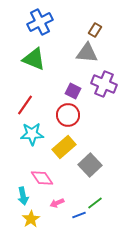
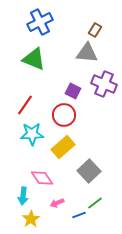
red circle: moved 4 px left
yellow rectangle: moved 1 px left
gray square: moved 1 px left, 6 px down
cyan arrow: rotated 18 degrees clockwise
